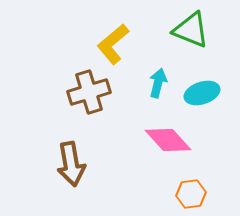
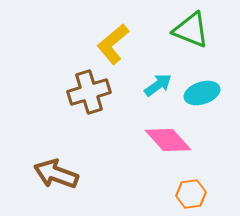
cyan arrow: moved 2 px down; rotated 40 degrees clockwise
brown arrow: moved 15 px left, 10 px down; rotated 120 degrees clockwise
